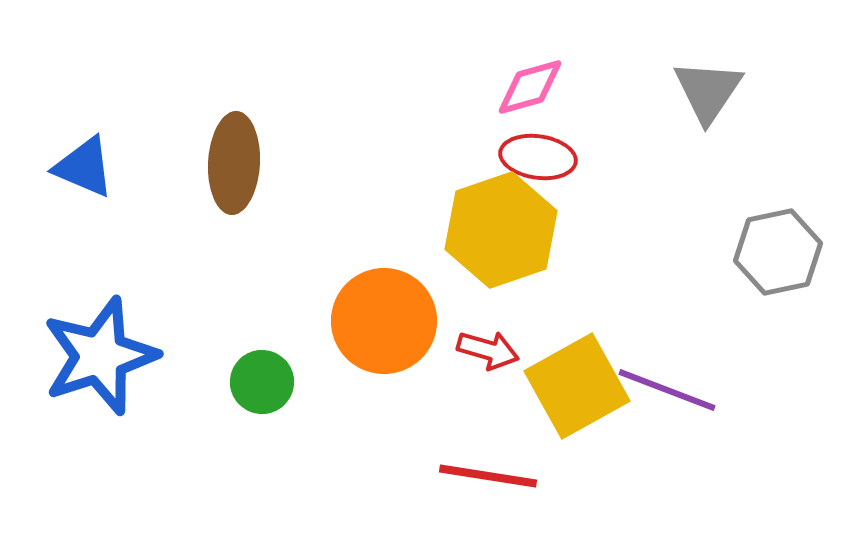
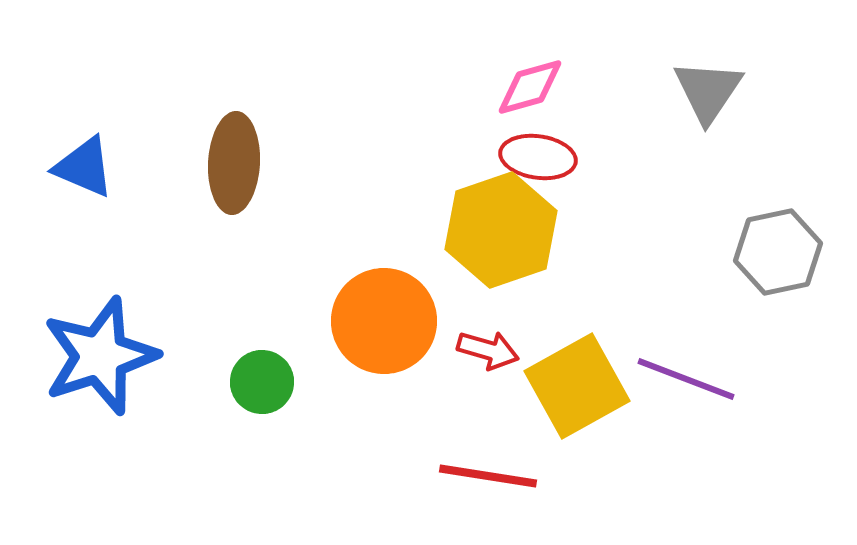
purple line: moved 19 px right, 11 px up
